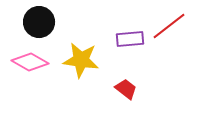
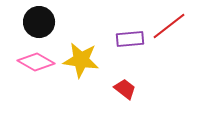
pink diamond: moved 6 px right
red trapezoid: moved 1 px left
